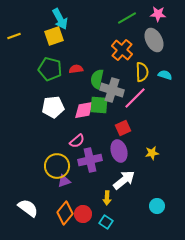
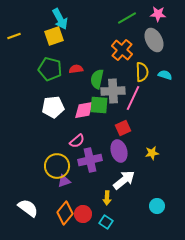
gray cross: moved 1 px right, 1 px down; rotated 20 degrees counterclockwise
pink line: moved 2 px left; rotated 20 degrees counterclockwise
